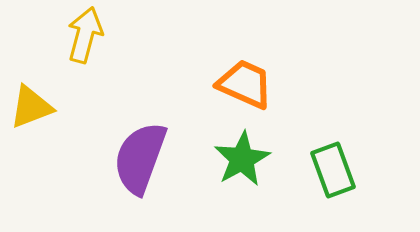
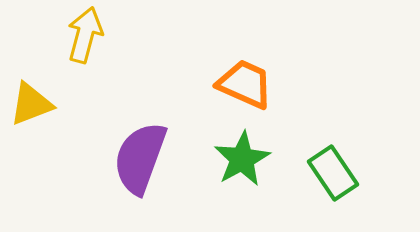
yellow triangle: moved 3 px up
green rectangle: moved 3 px down; rotated 14 degrees counterclockwise
